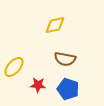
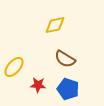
brown semicircle: rotated 20 degrees clockwise
